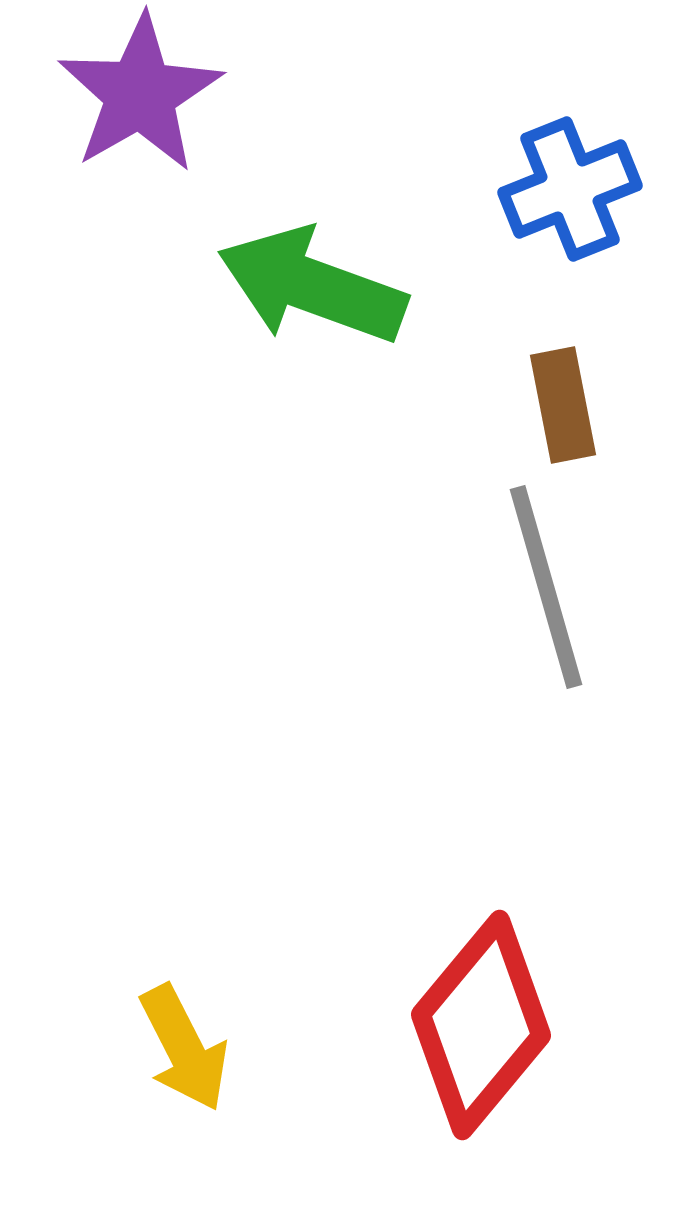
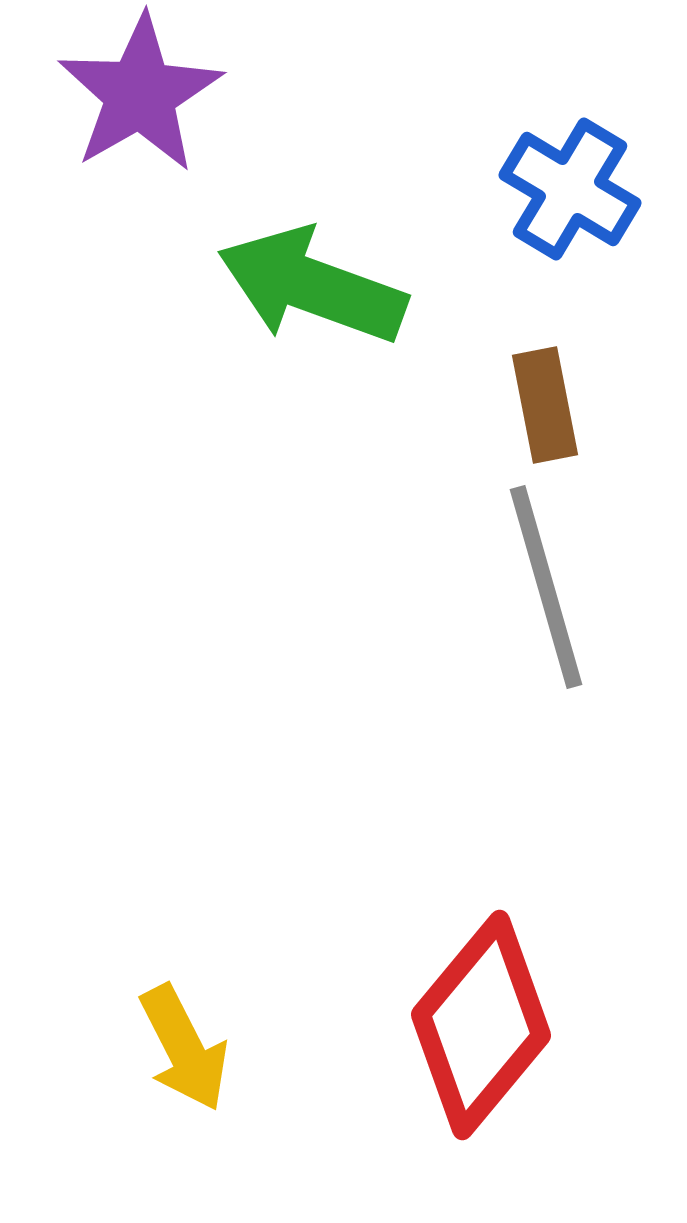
blue cross: rotated 37 degrees counterclockwise
brown rectangle: moved 18 px left
